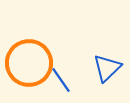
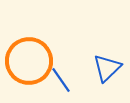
orange circle: moved 2 px up
